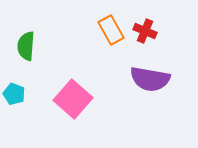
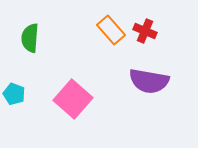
orange rectangle: rotated 12 degrees counterclockwise
green semicircle: moved 4 px right, 8 px up
purple semicircle: moved 1 px left, 2 px down
